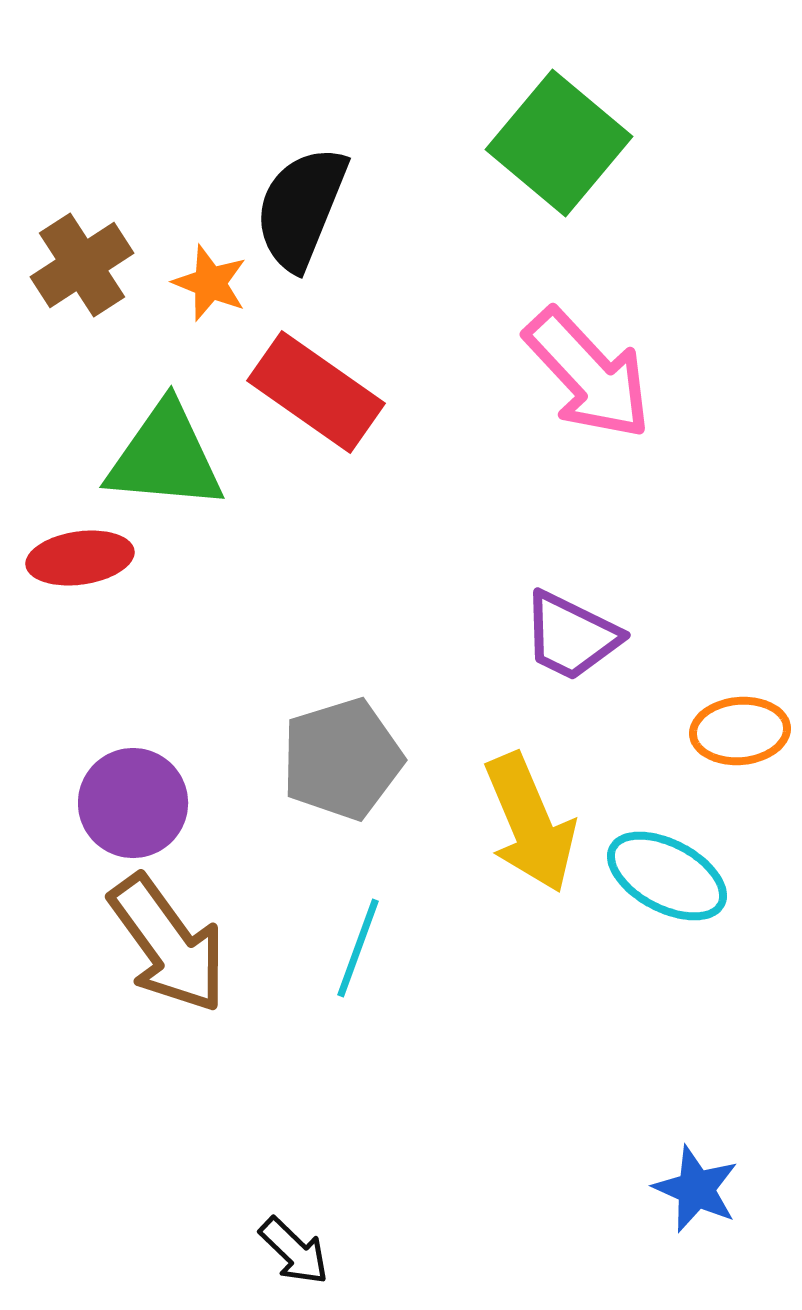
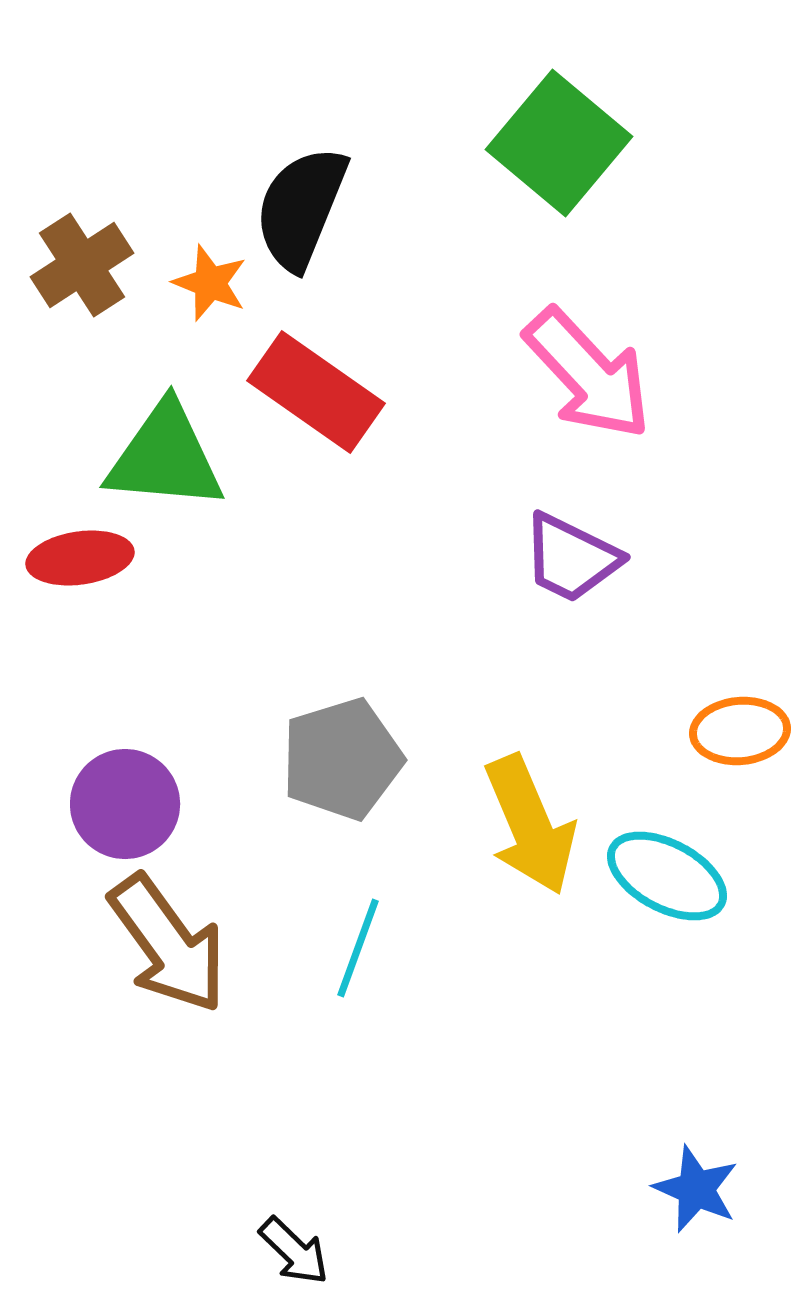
purple trapezoid: moved 78 px up
purple circle: moved 8 px left, 1 px down
yellow arrow: moved 2 px down
